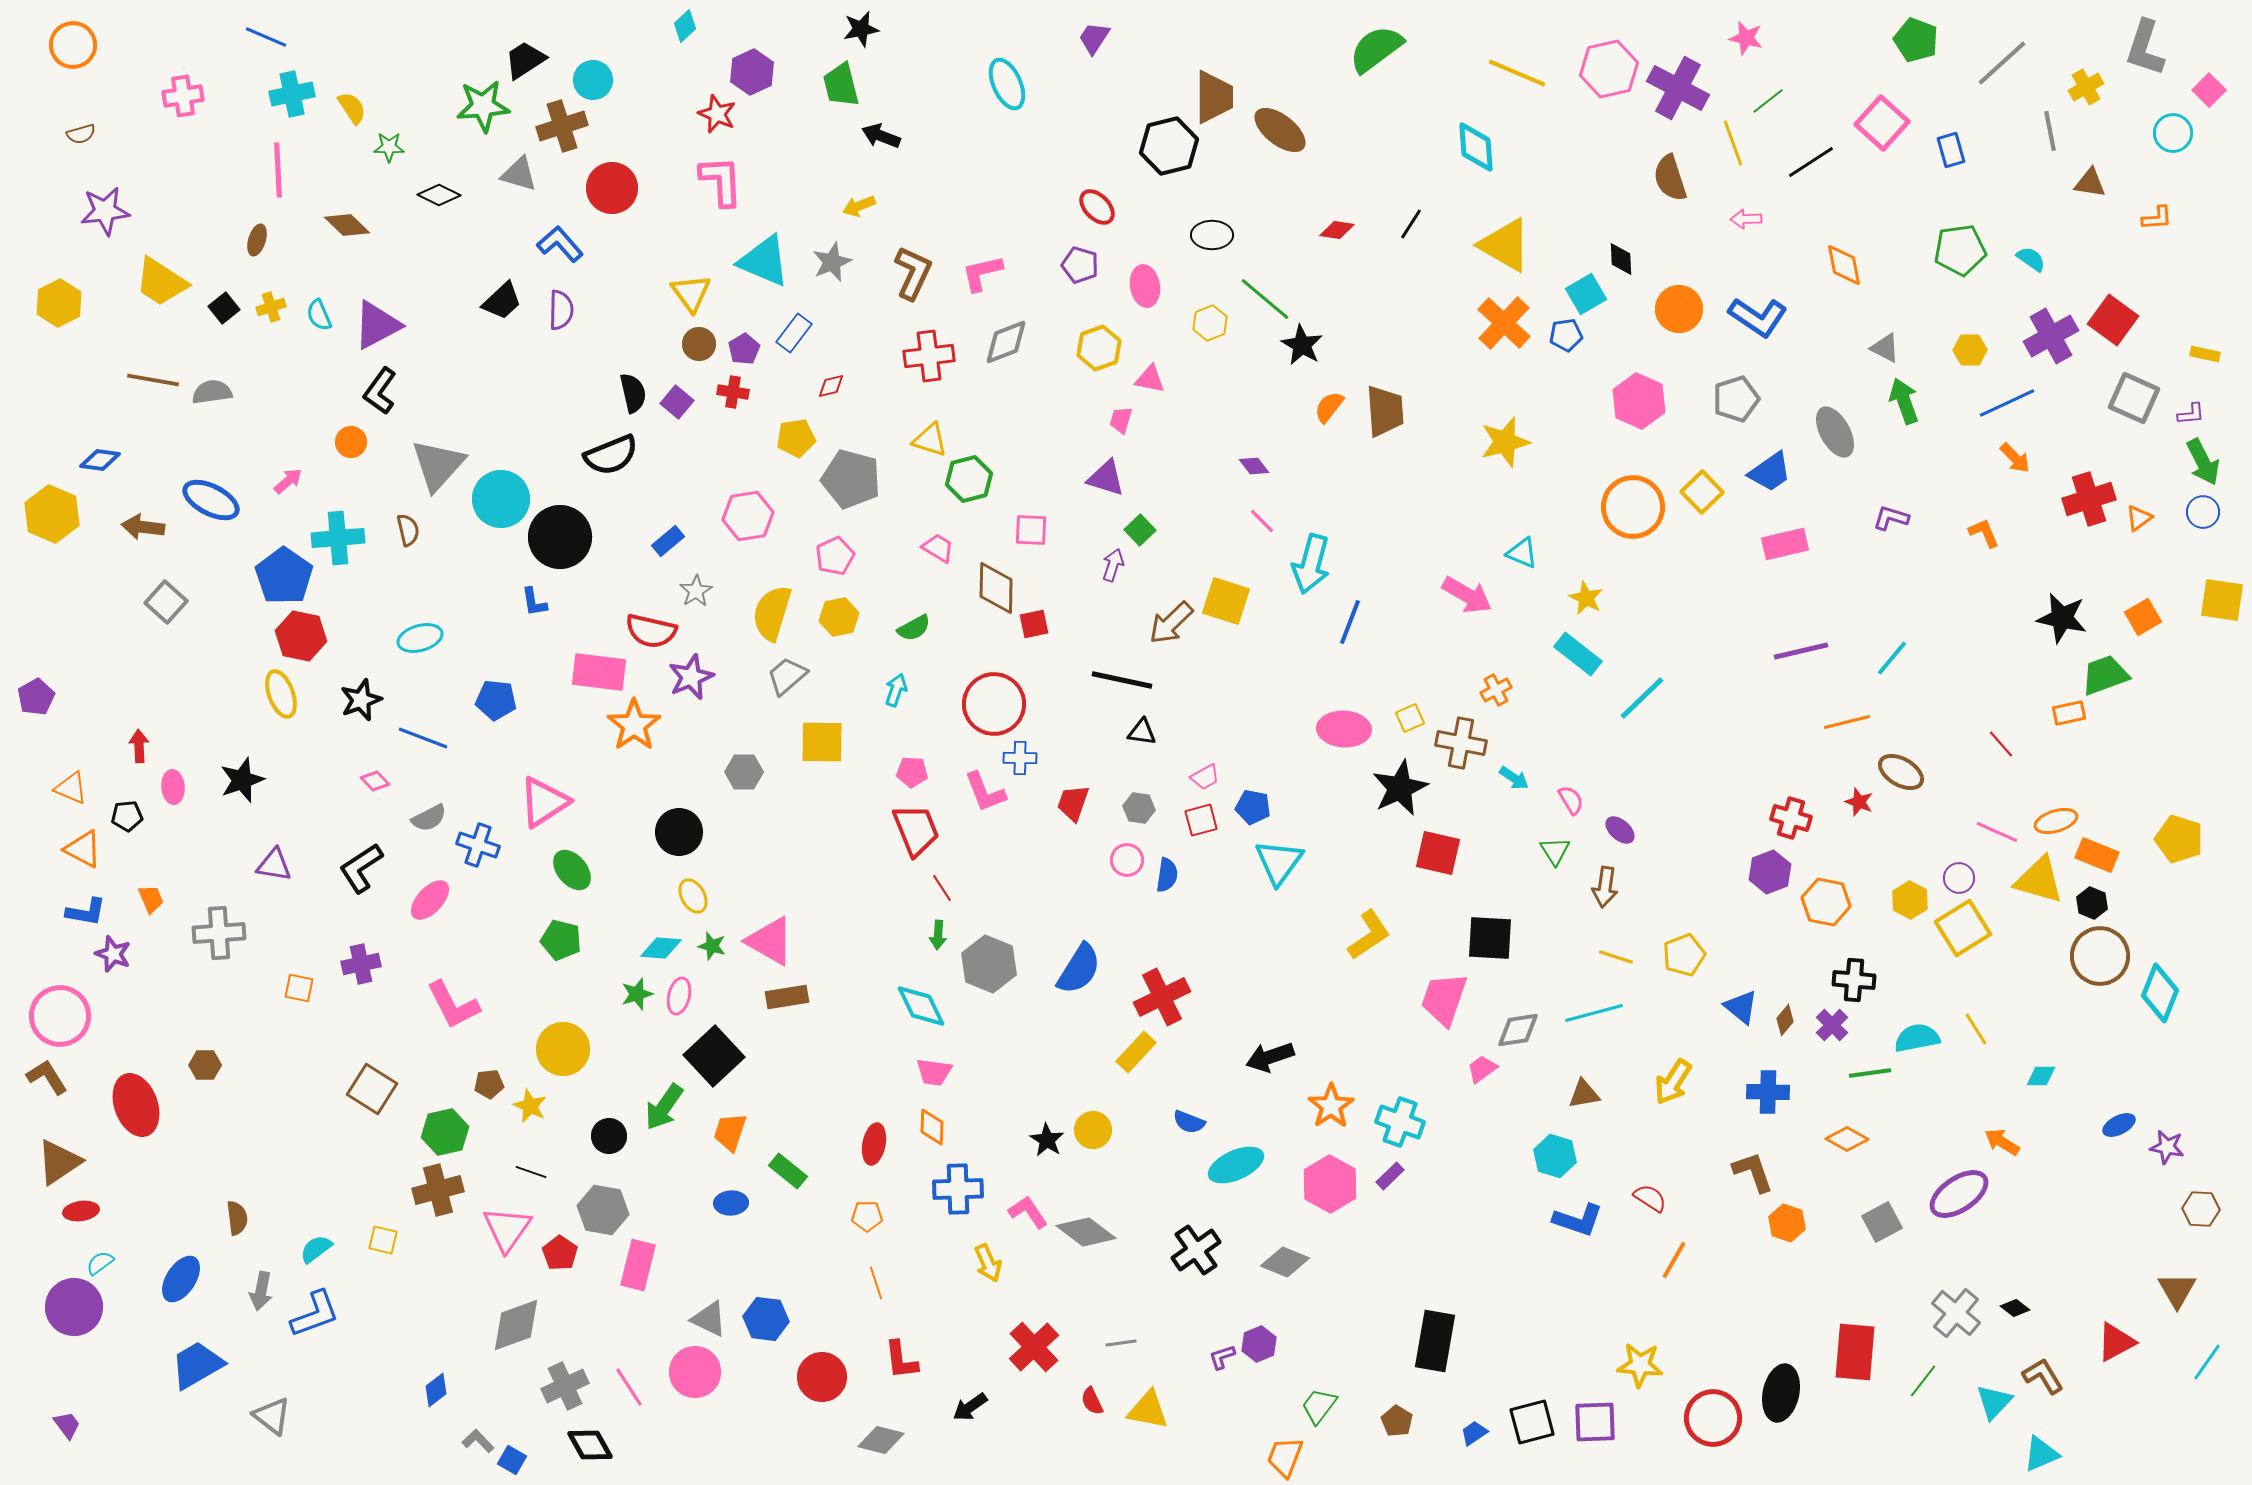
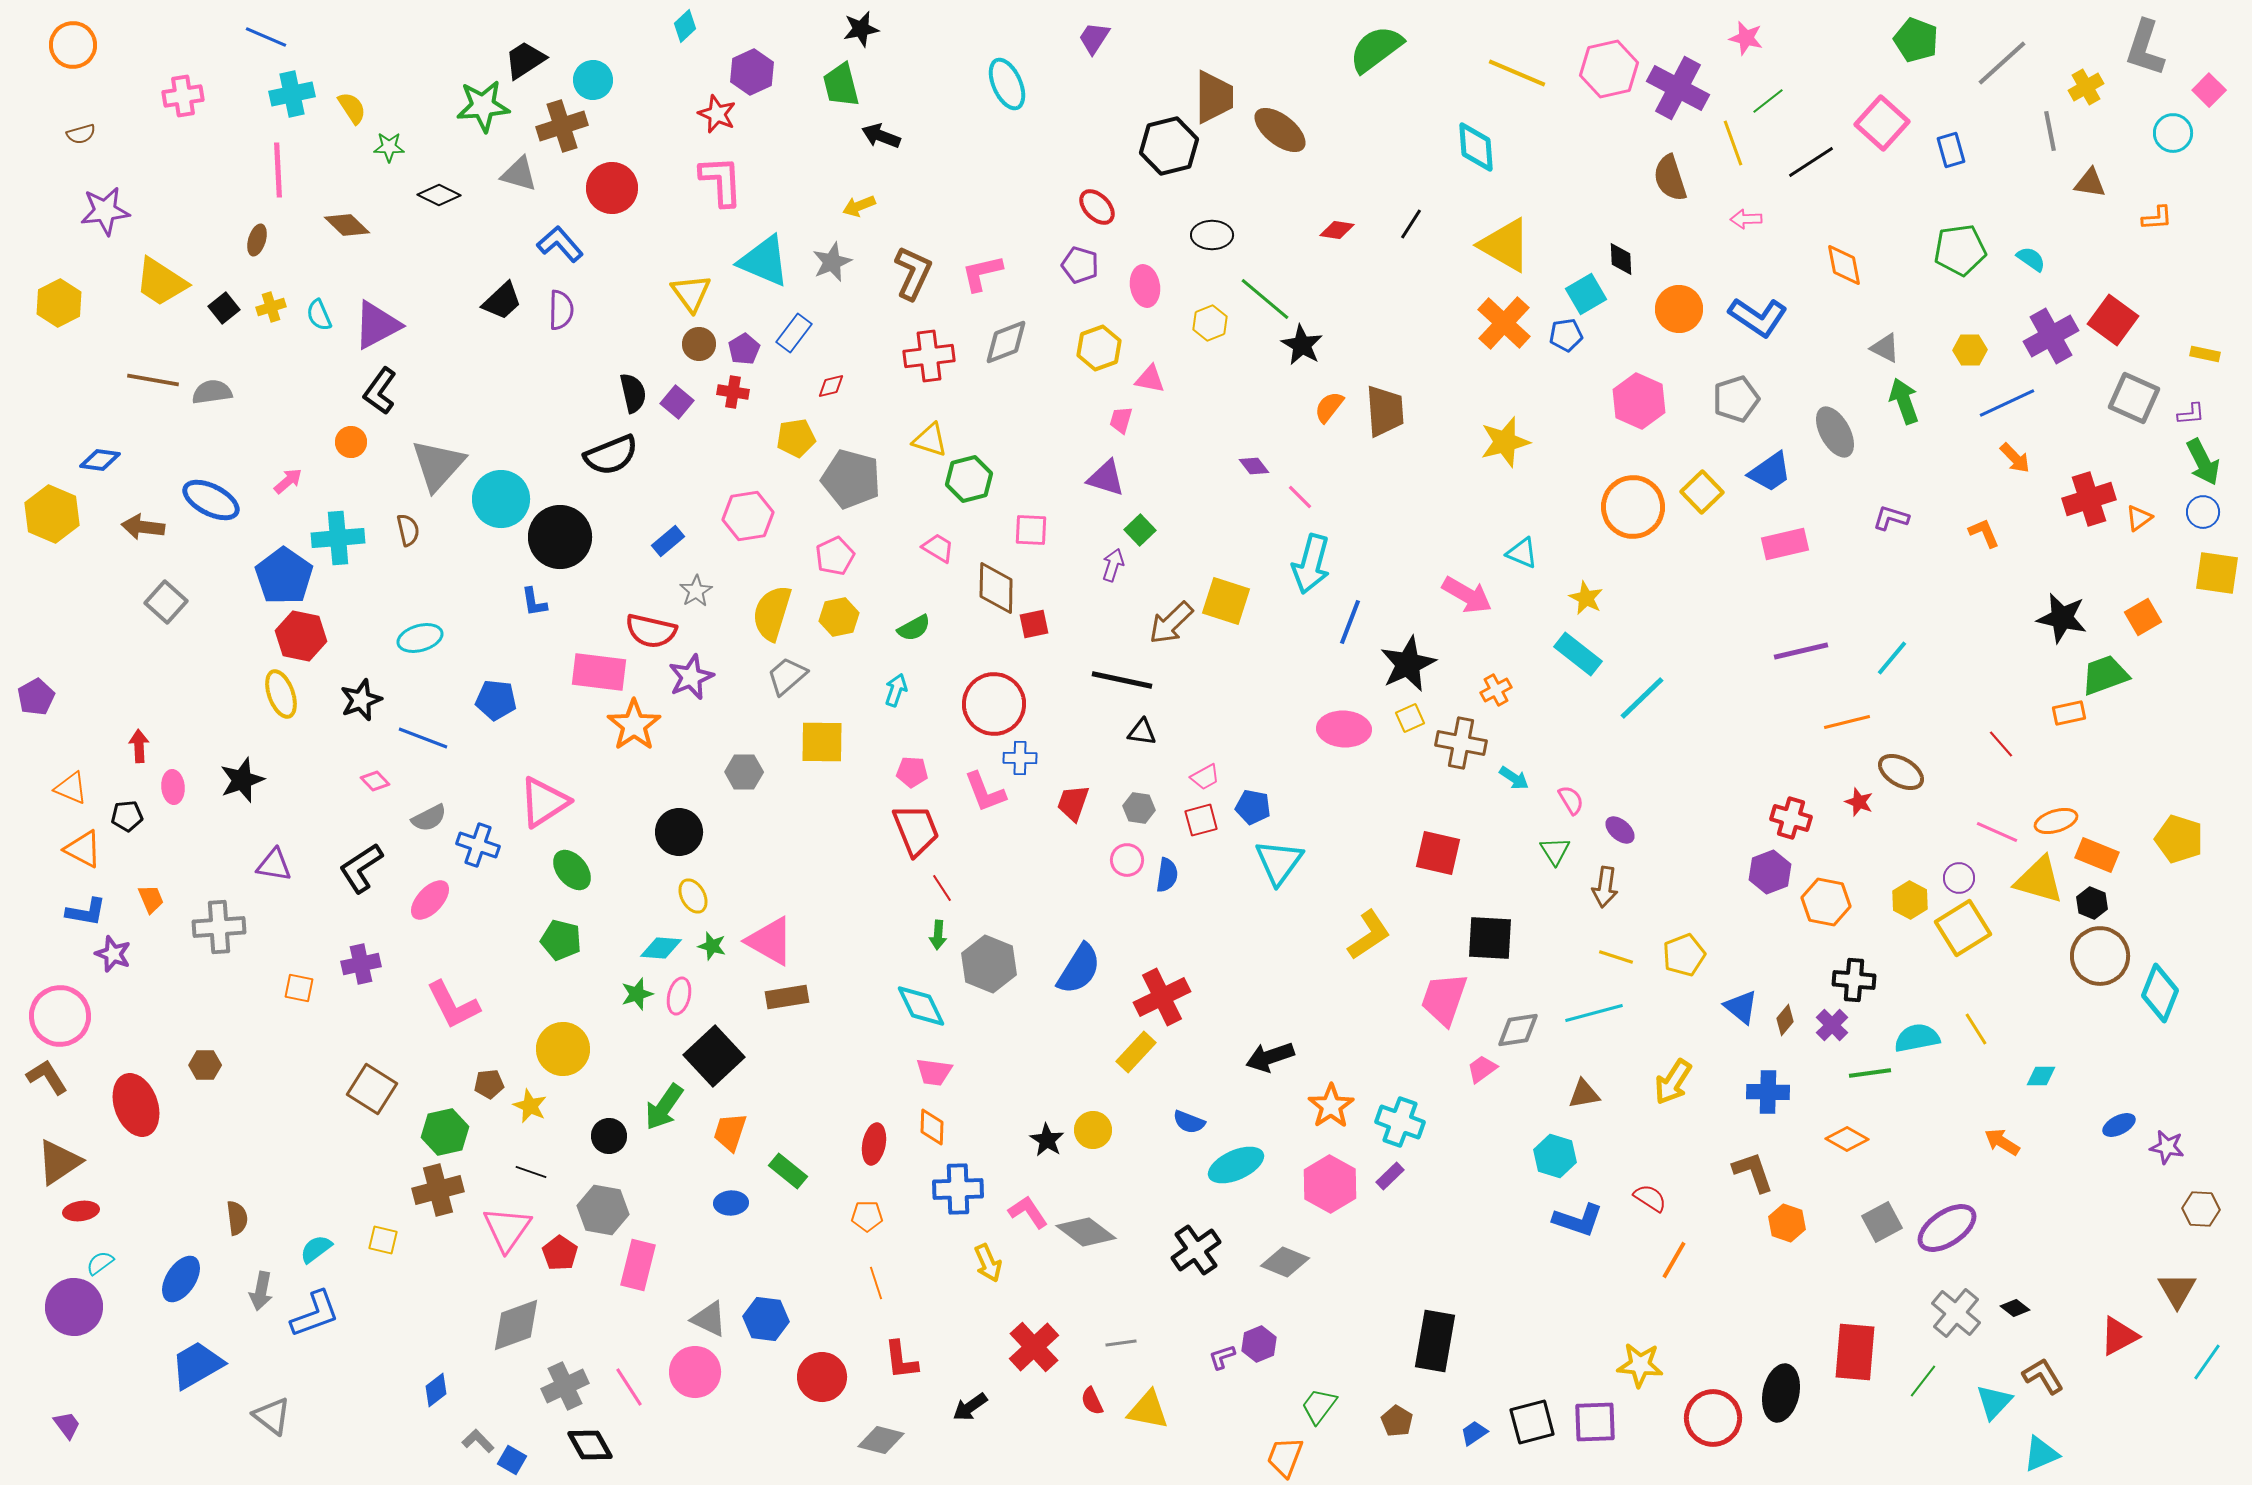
pink line at (1262, 521): moved 38 px right, 24 px up
yellow square at (2222, 600): moved 5 px left, 27 px up
black star at (1400, 788): moved 8 px right, 124 px up
gray cross at (219, 933): moved 6 px up
purple ellipse at (1959, 1194): moved 12 px left, 34 px down
red triangle at (2116, 1342): moved 3 px right, 6 px up
